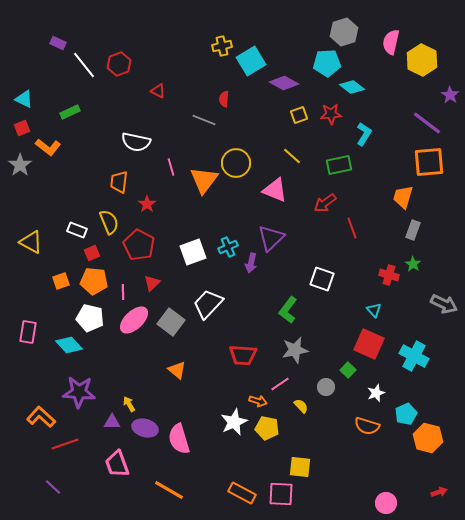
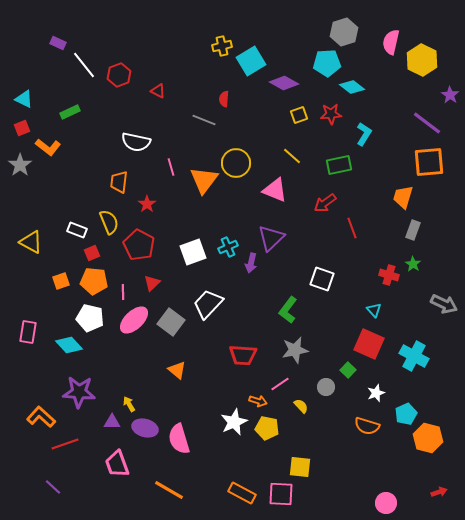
red hexagon at (119, 64): moved 11 px down
